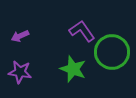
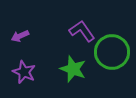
purple star: moved 4 px right; rotated 15 degrees clockwise
